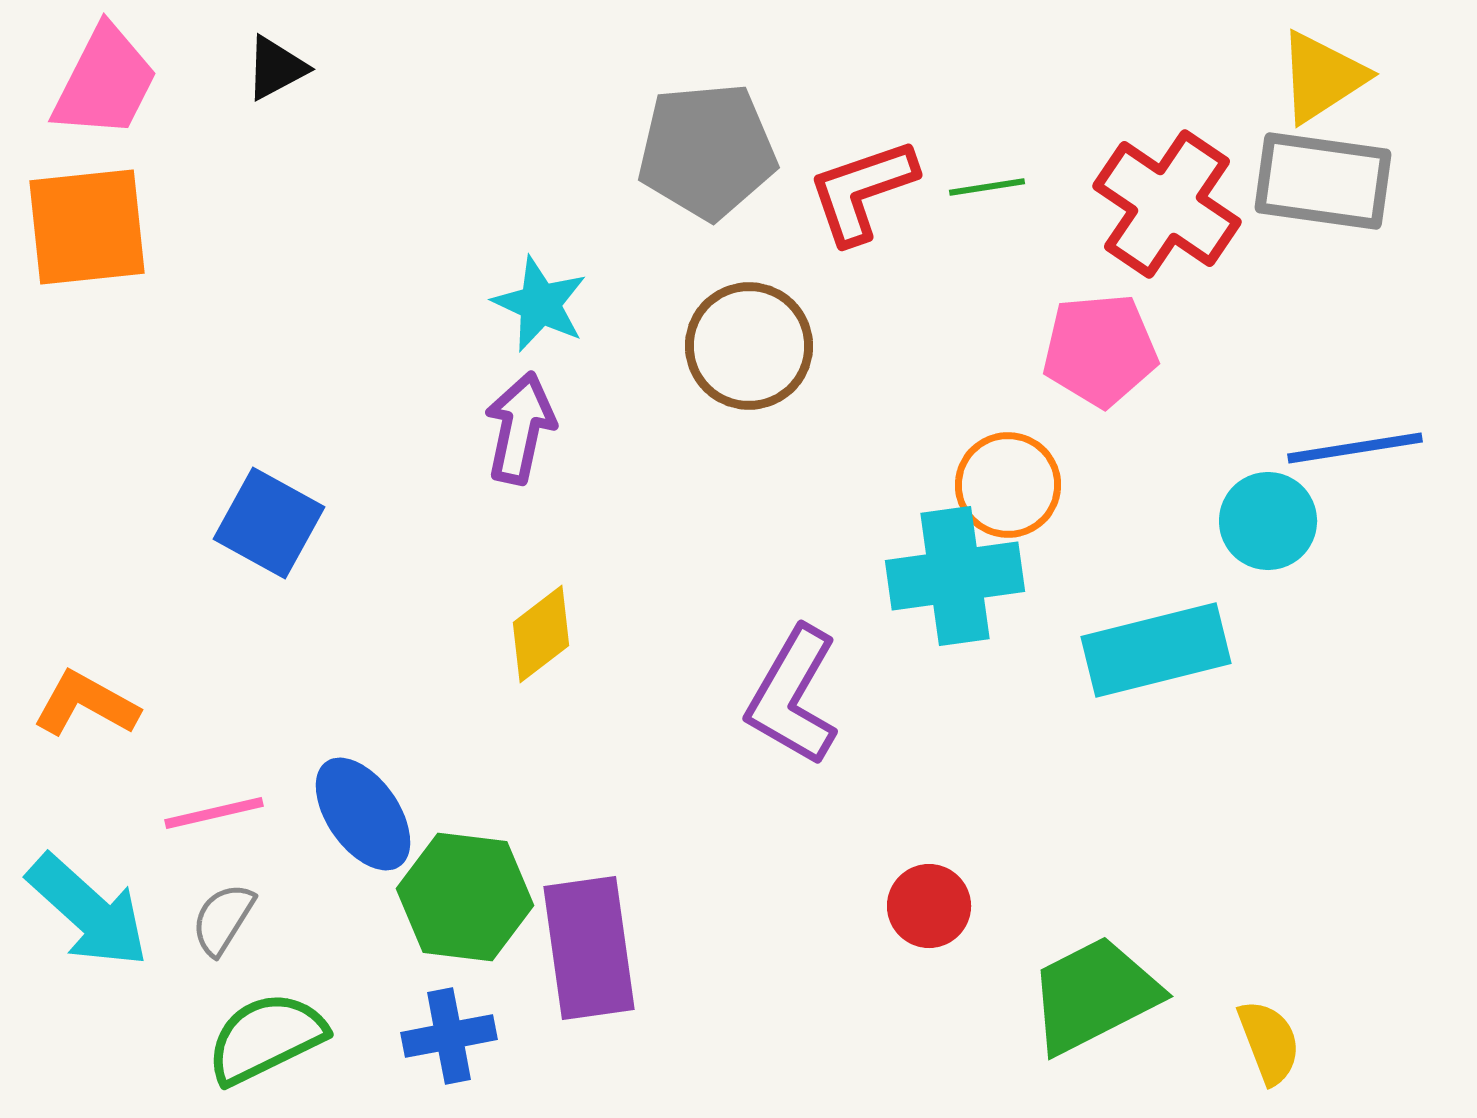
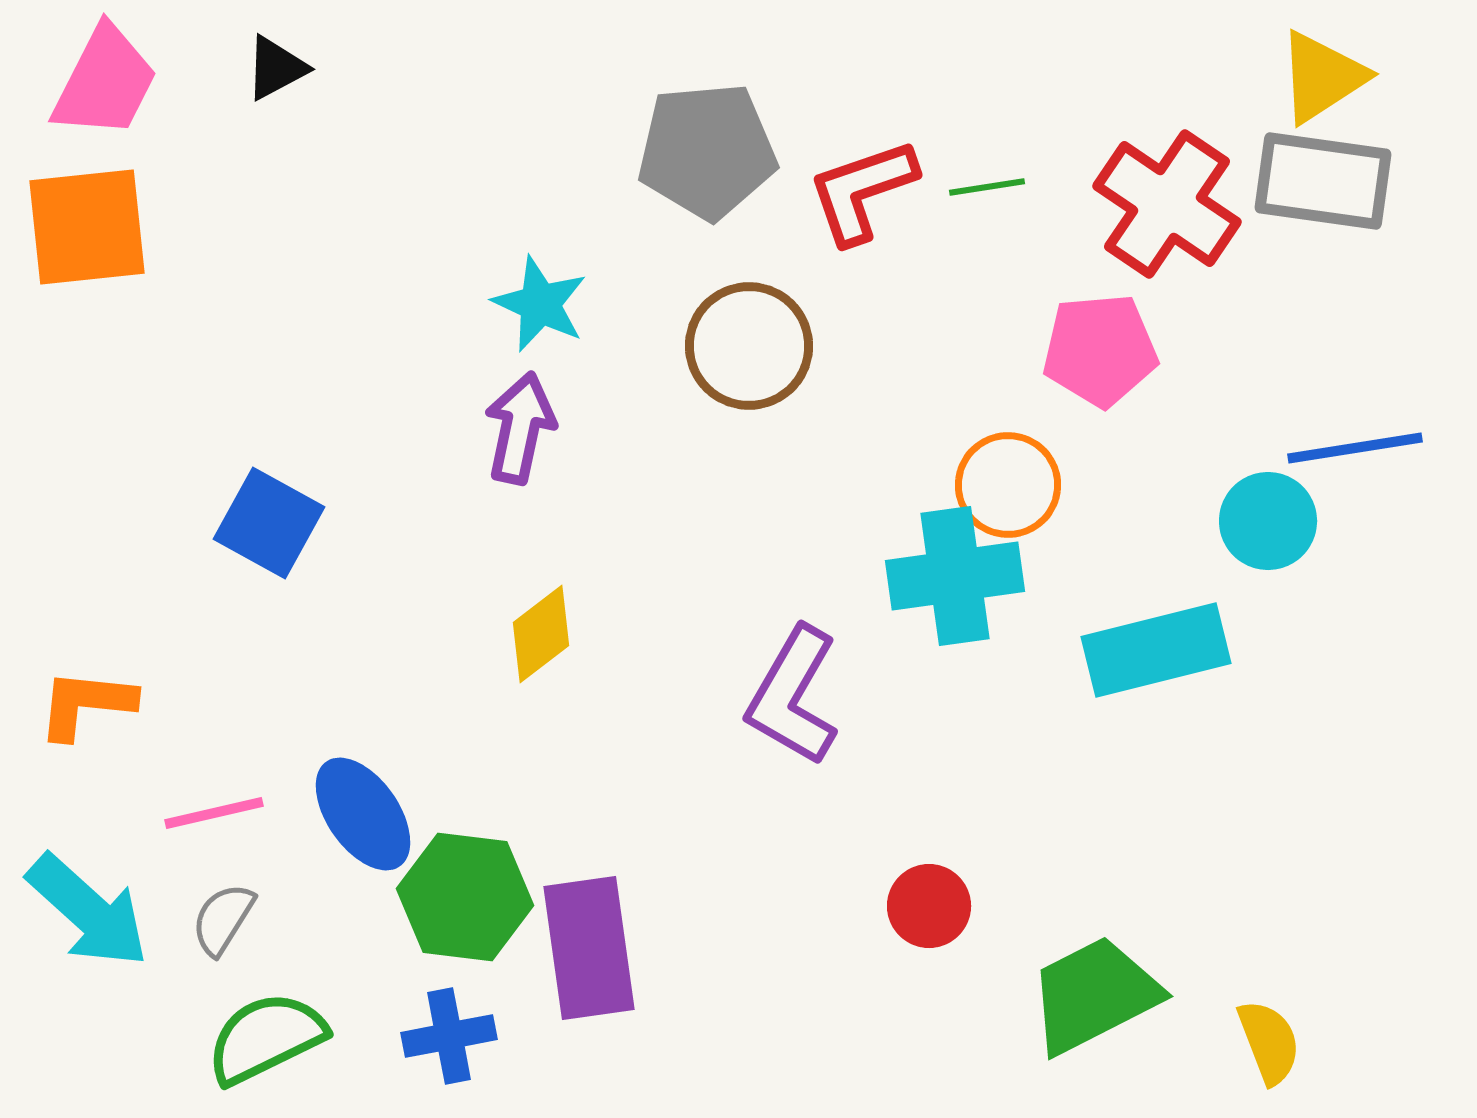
orange L-shape: rotated 23 degrees counterclockwise
